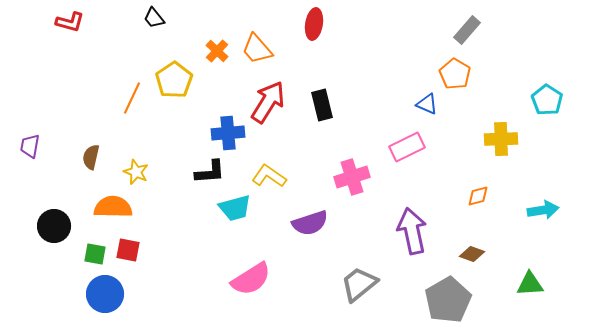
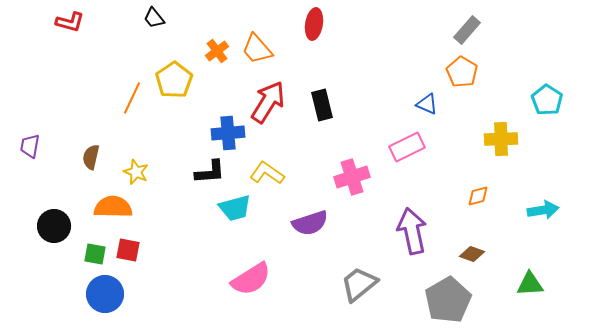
orange cross: rotated 10 degrees clockwise
orange pentagon: moved 7 px right, 2 px up
yellow L-shape: moved 2 px left, 3 px up
